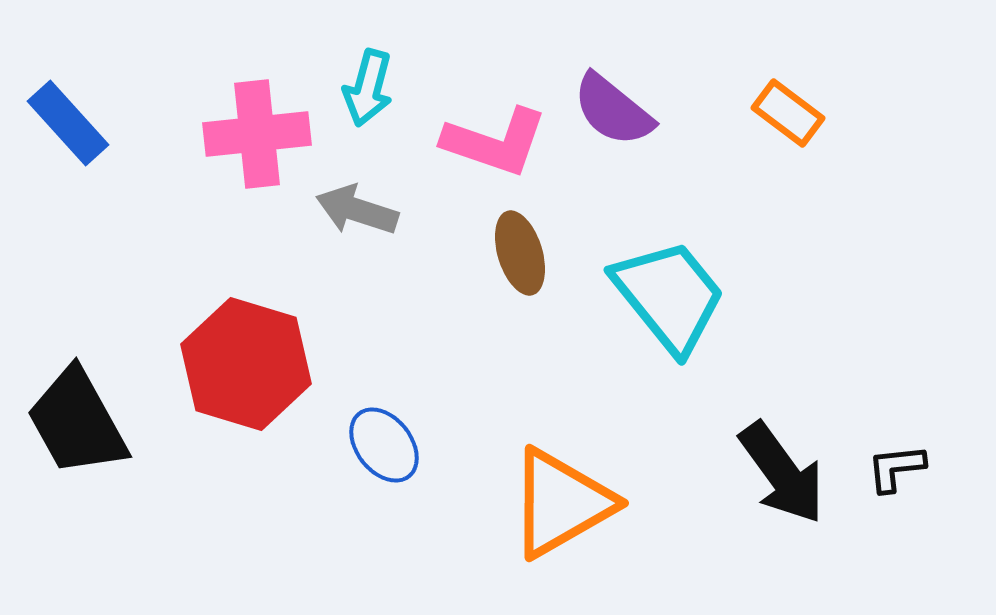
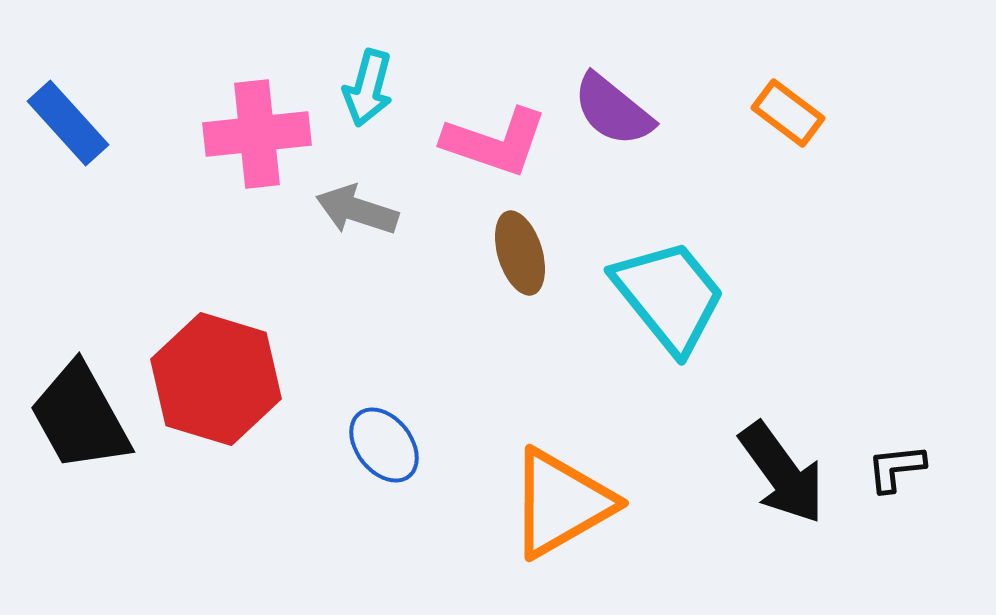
red hexagon: moved 30 px left, 15 px down
black trapezoid: moved 3 px right, 5 px up
